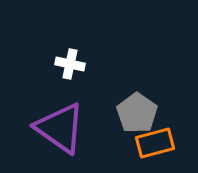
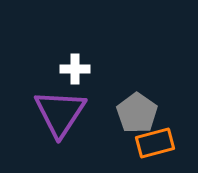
white cross: moved 5 px right, 5 px down; rotated 12 degrees counterclockwise
purple triangle: moved 15 px up; rotated 28 degrees clockwise
